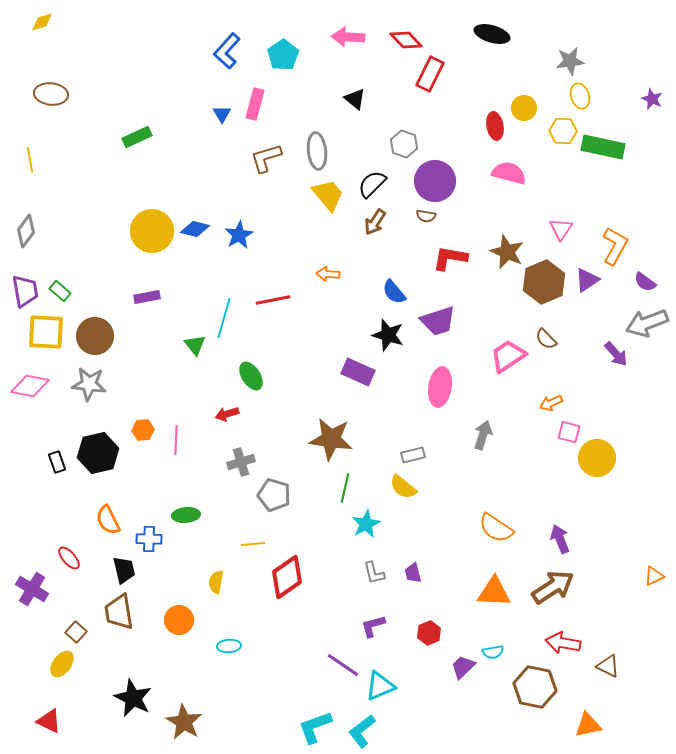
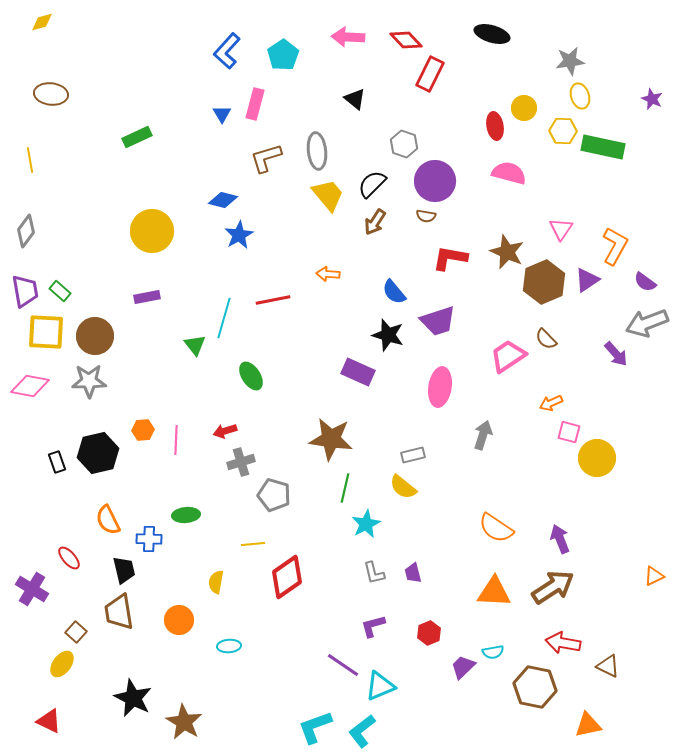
blue diamond at (195, 229): moved 28 px right, 29 px up
gray star at (89, 384): moved 3 px up; rotated 8 degrees counterclockwise
red arrow at (227, 414): moved 2 px left, 17 px down
